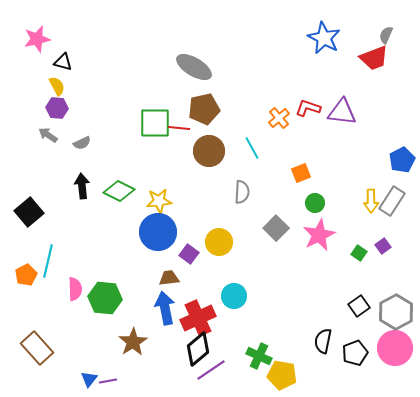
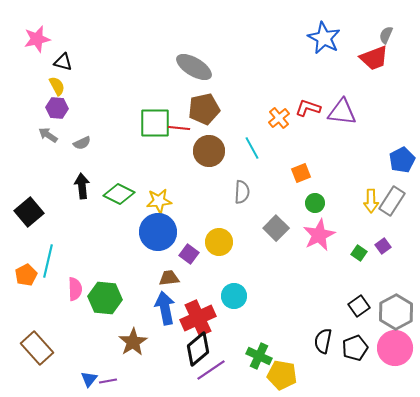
green diamond at (119, 191): moved 3 px down
black pentagon at (355, 353): moved 5 px up
